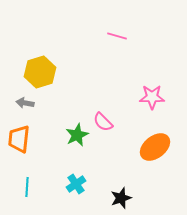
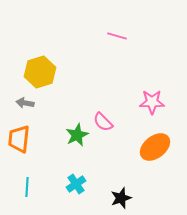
pink star: moved 5 px down
